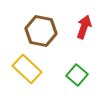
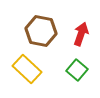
red arrow: moved 3 px left, 7 px down
green square: moved 5 px up
